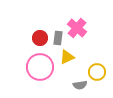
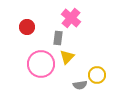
pink cross: moved 6 px left, 10 px up
red circle: moved 13 px left, 11 px up
yellow triangle: rotated 21 degrees counterclockwise
pink circle: moved 1 px right, 3 px up
yellow circle: moved 3 px down
